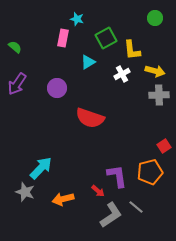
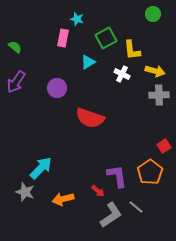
green circle: moved 2 px left, 4 px up
white cross: rotated 35 degrees counterclockwise
purple arrow: moved 1 px left, 2 px up
orange pentagon: rotated 20 degrees counterclockwise
